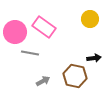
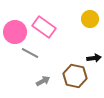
gray line: rotated 18 degrees clockwise
